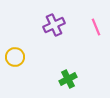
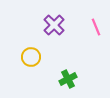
purple cross: rotated 20 degrees counterclockwise
yellow circle: moved 16 px right
